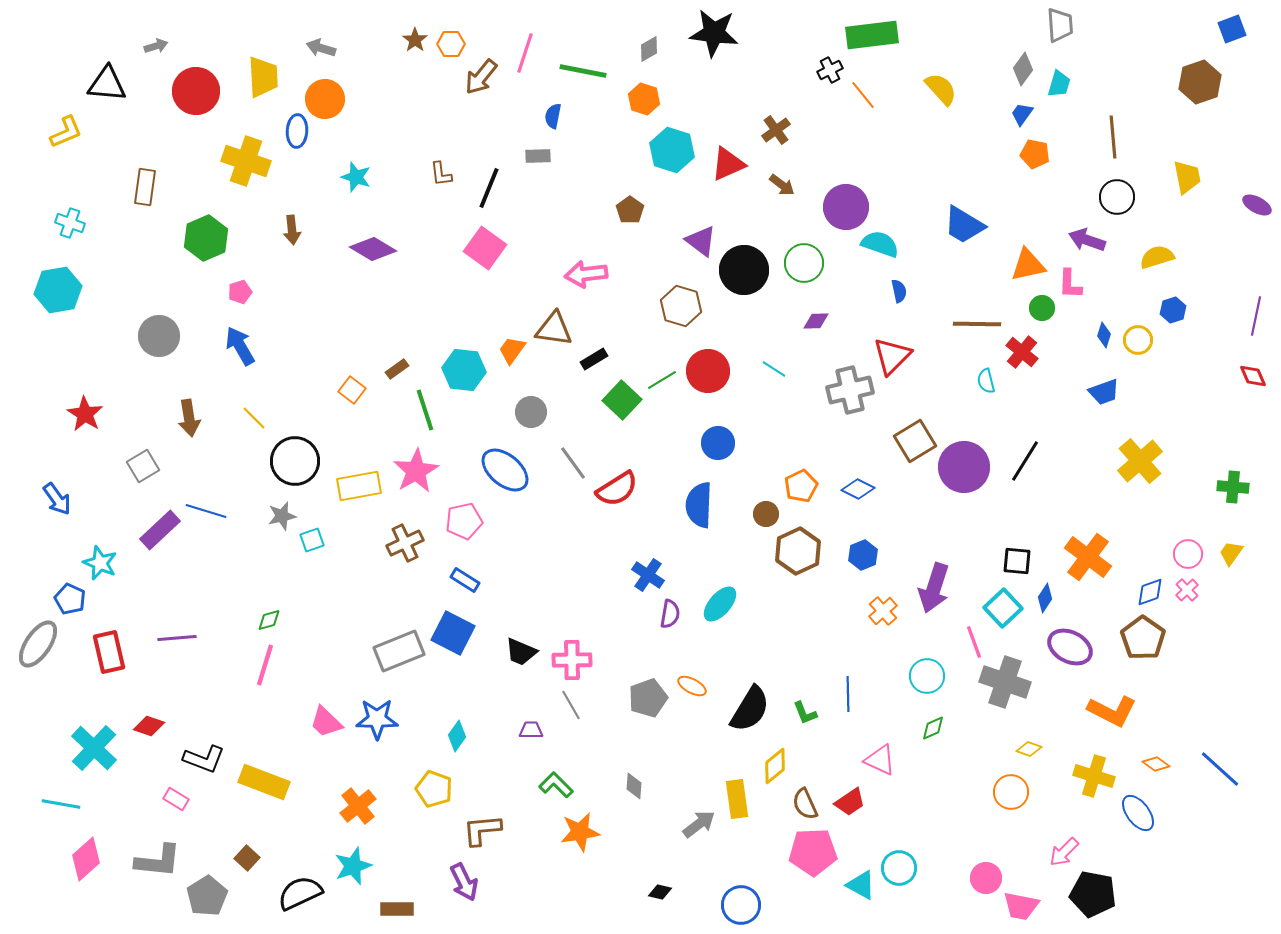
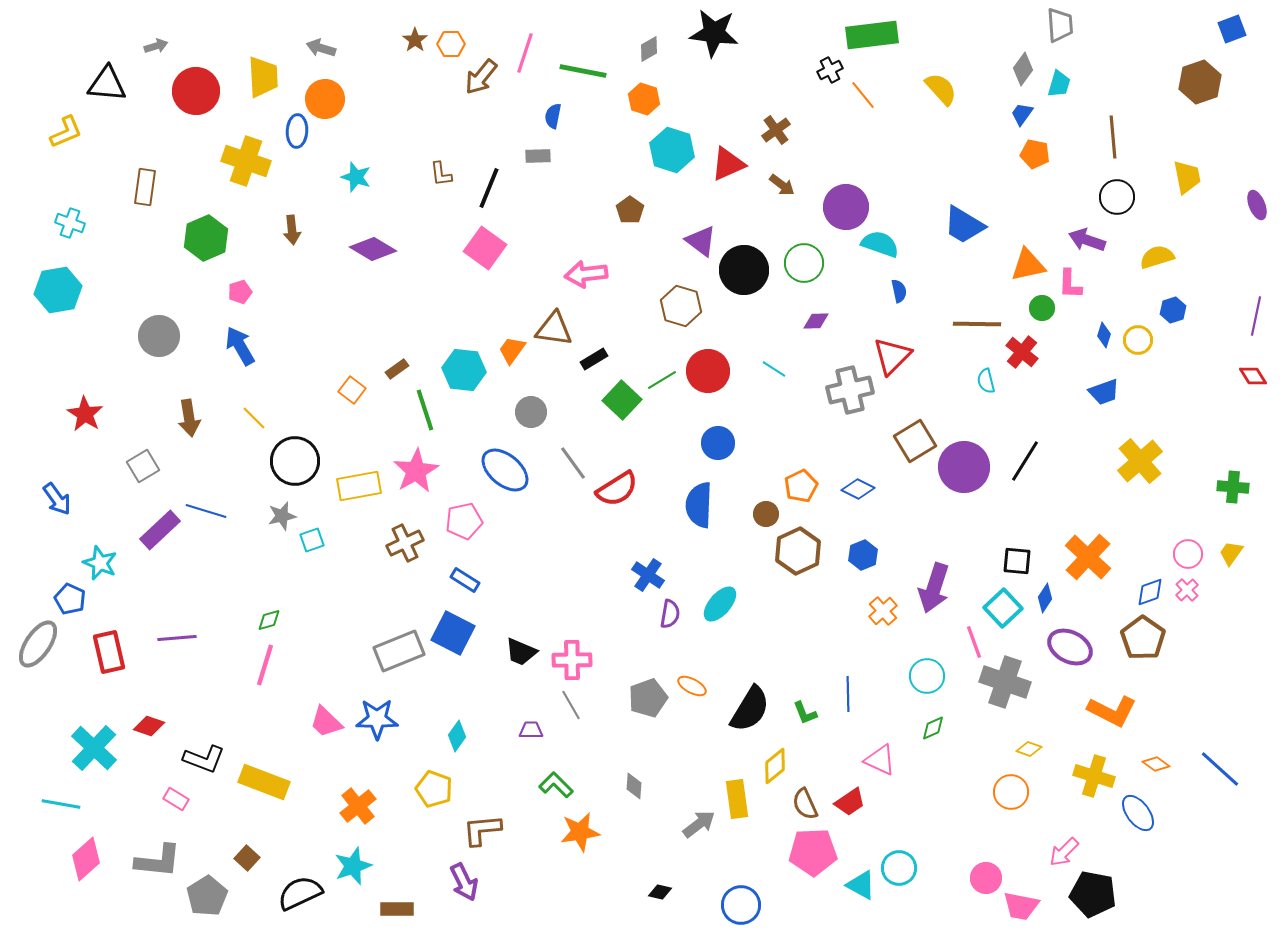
purple ellipse at (1257, 205): rotated 40 degrees clockwise
red diamond at (1253, 376): rotated 8 degrees counterclockwise
orange cross at (1088, 557): rotated 6 degrees clockwise
